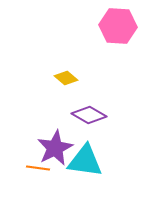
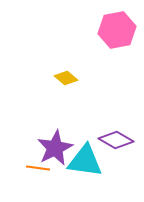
pink hexagon: moved 1 px left, 4 px down; rotated 15 degrees counterclockwise
purple diamond: moved 27 px right, 25 px down
